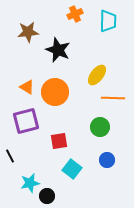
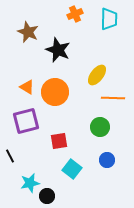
cyan trapezoid: moved 1 px right, 2 px up
brown star: rotated 30 degrees clockwise
